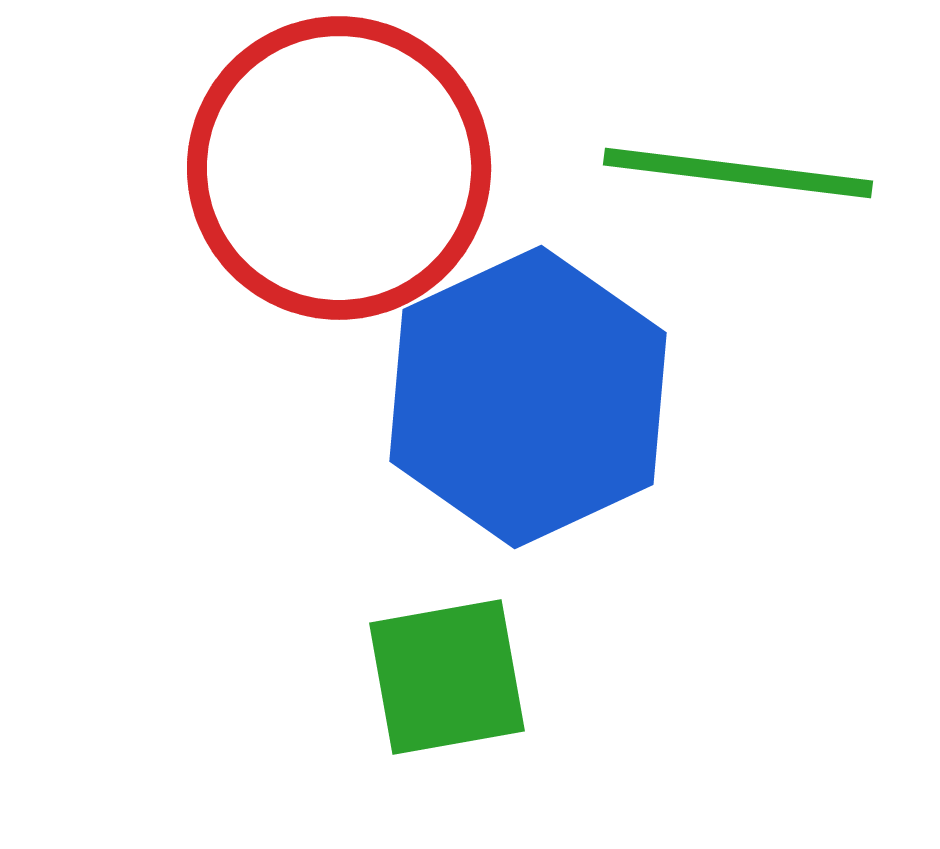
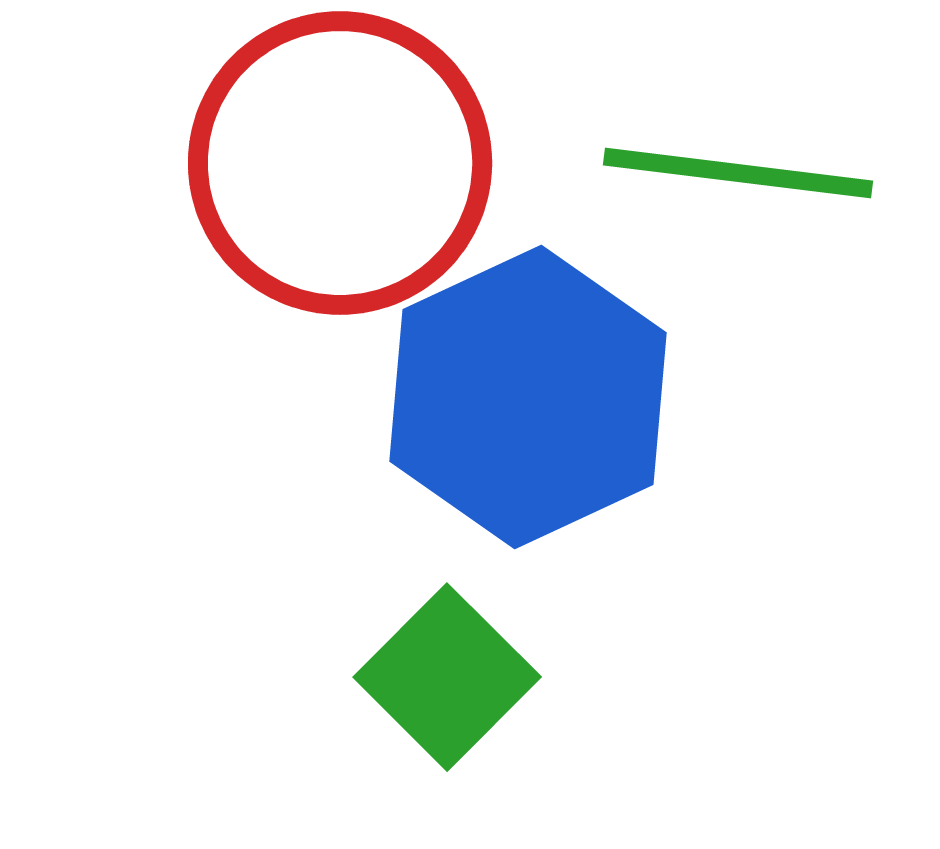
red circle: moved 1 px right, 5 px up
green square: rotated 35 degrees counterclockwise
